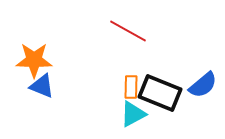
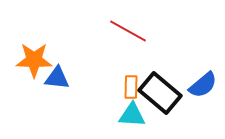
blue triangle: moved 15 px right, 8 px up; rotated 16 degrees counterclockwise
black rectangle: rotated 18 degrees clockwise
cyan triangle: moved 1 px left, 1 px down; rotated 32 degrees clockwise
